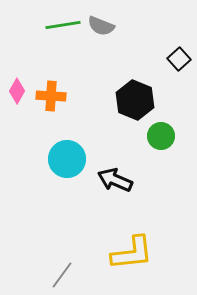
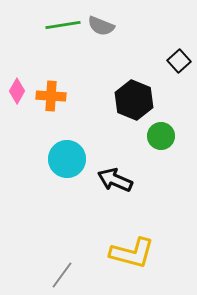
black square: moved 2 px down
black hexagon: moved 1 px left
yellow L-shape: rotated 21 degrees clockwise
